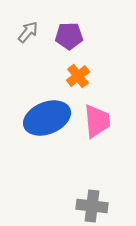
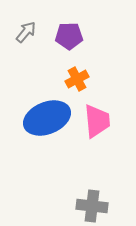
gray arrow: moved 2 px left
orange cross: moved 1 px left, 3 px down; rotated 10 degrees clockwise
